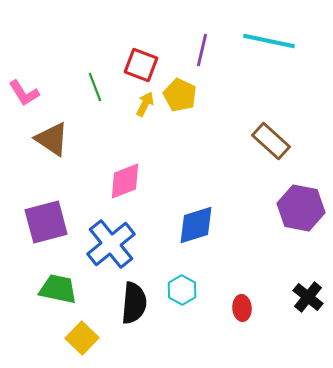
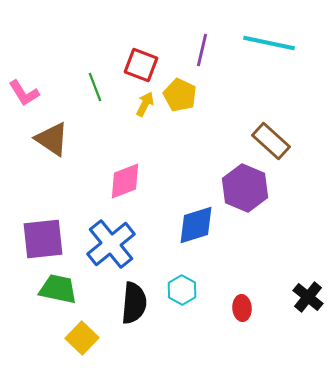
cyan line: moved 2 px down
purple hexagon: moved 56 px left, 20 px up; rotated 12 degrees clockwise
purple square: moved 3 px left, 17 px down; rotated 9 degrees clockwise
